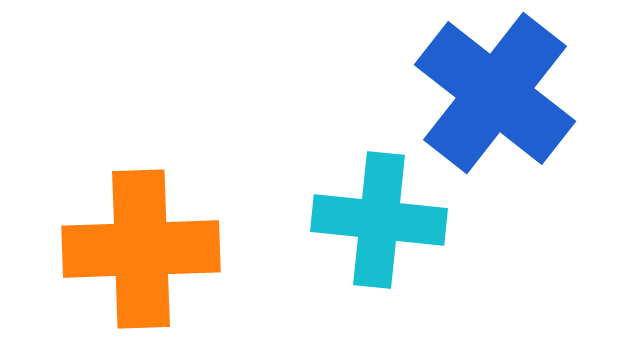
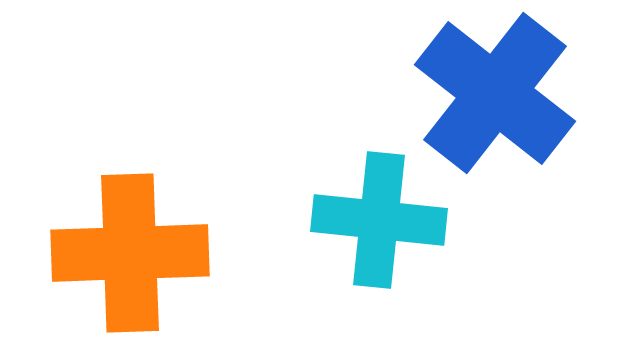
orange cross: moved 11 px left, 4 px down
